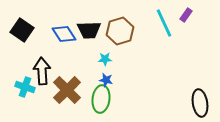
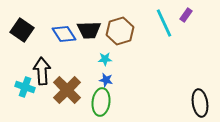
green ellipse: moved 3 px down
